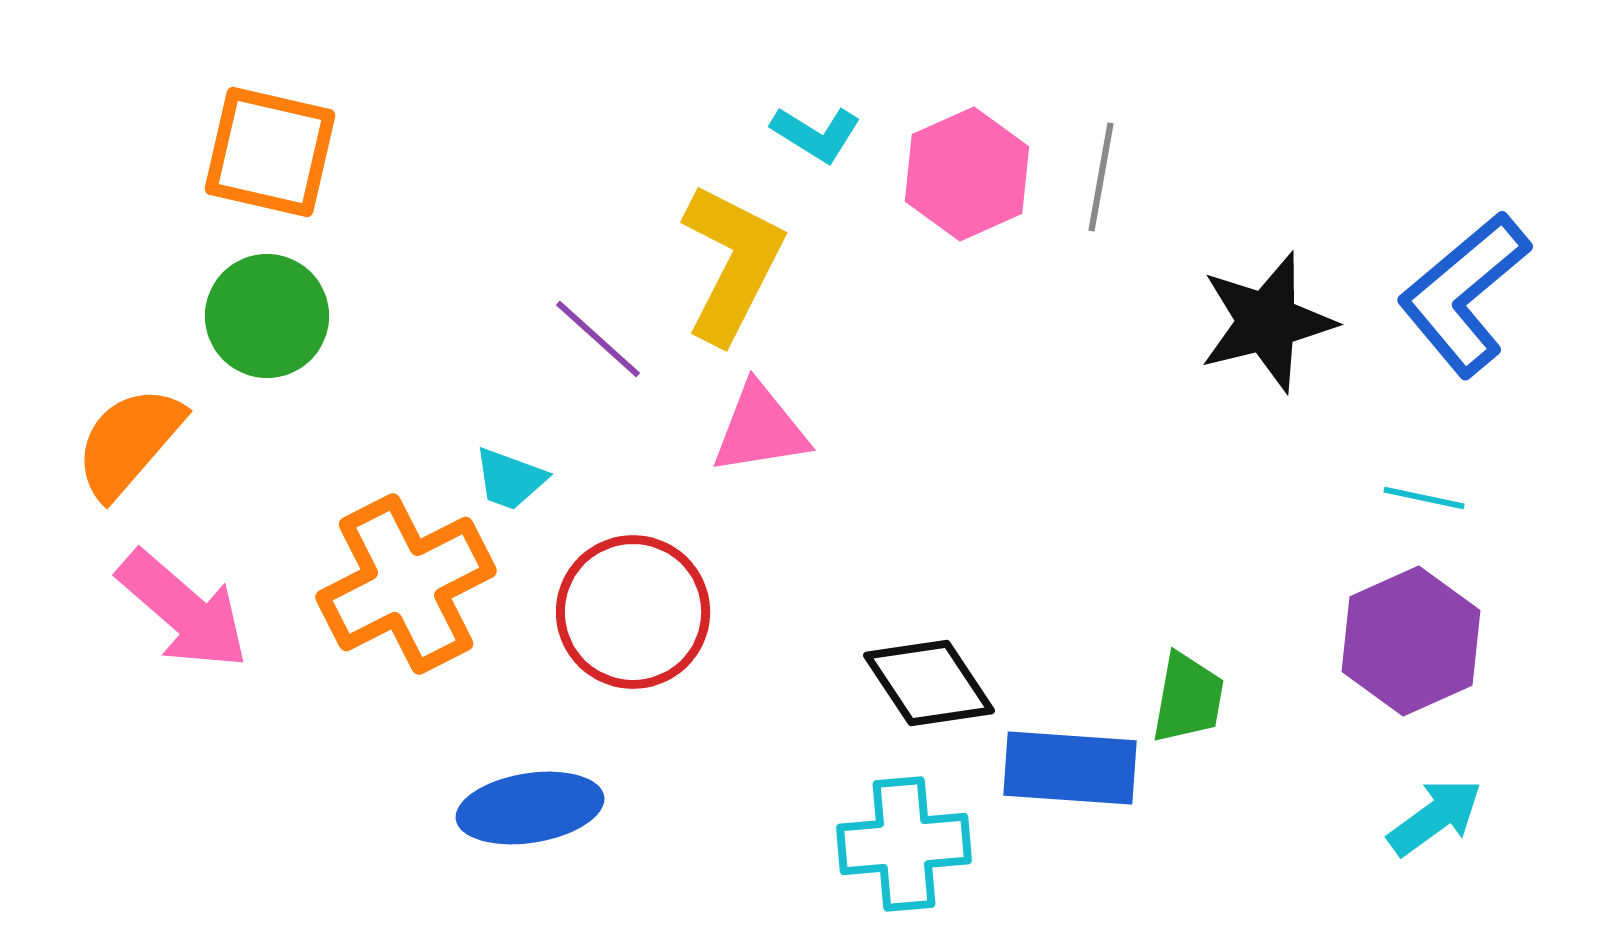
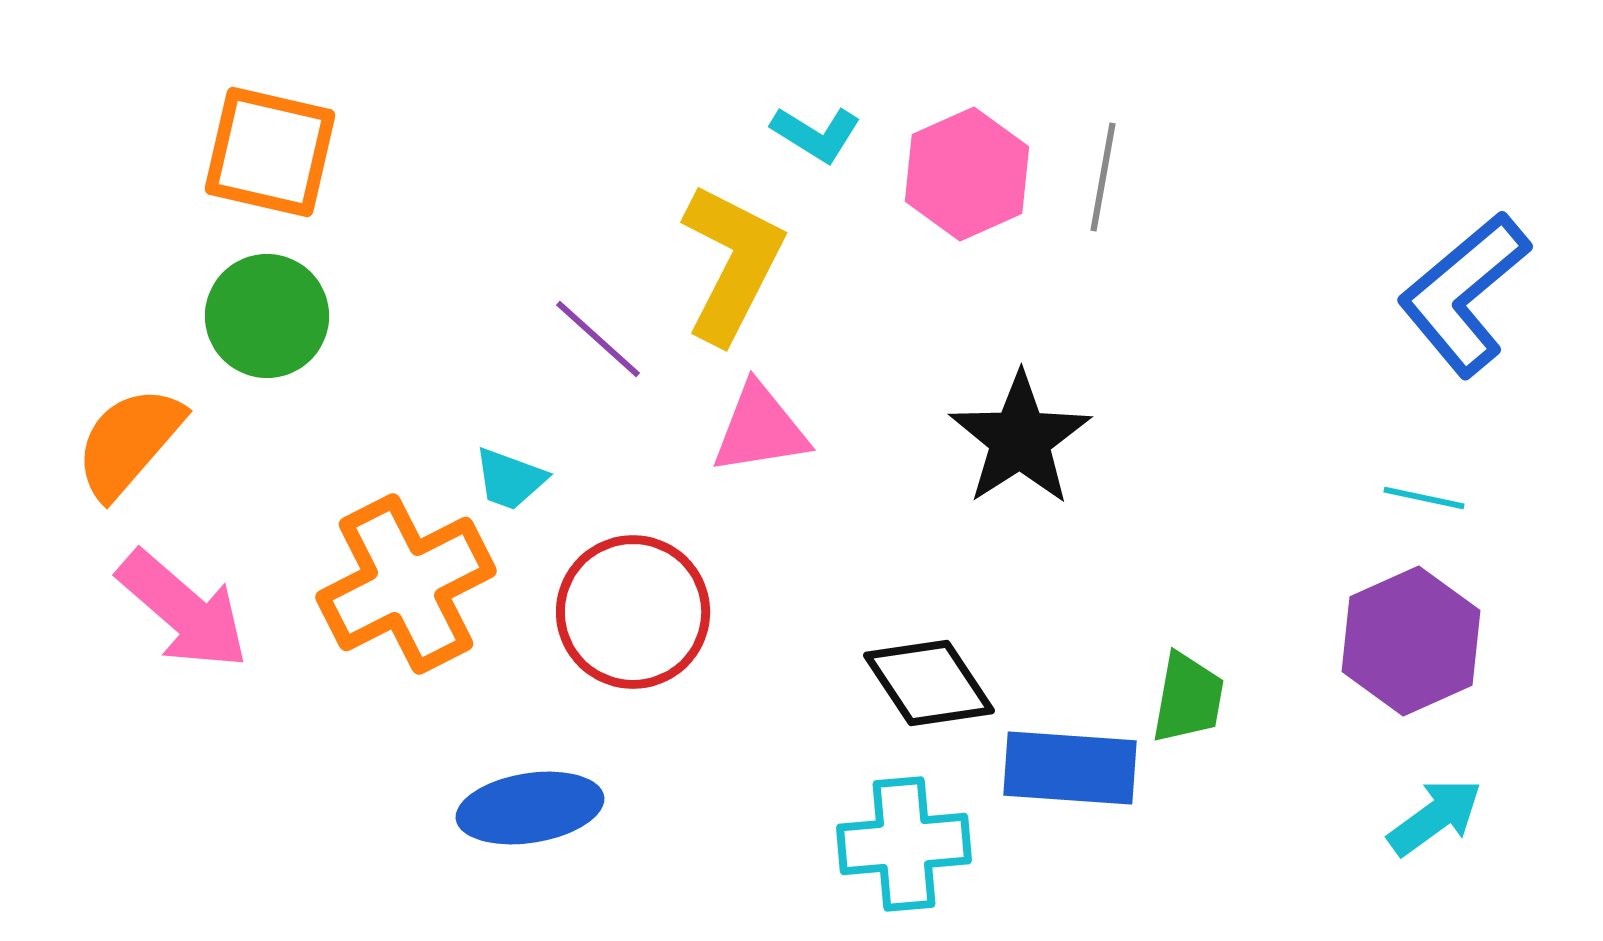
gray line: moved 2 px right
black star: moved 247 px left, 117 px down; rotated 19 degrees counterclockwise
